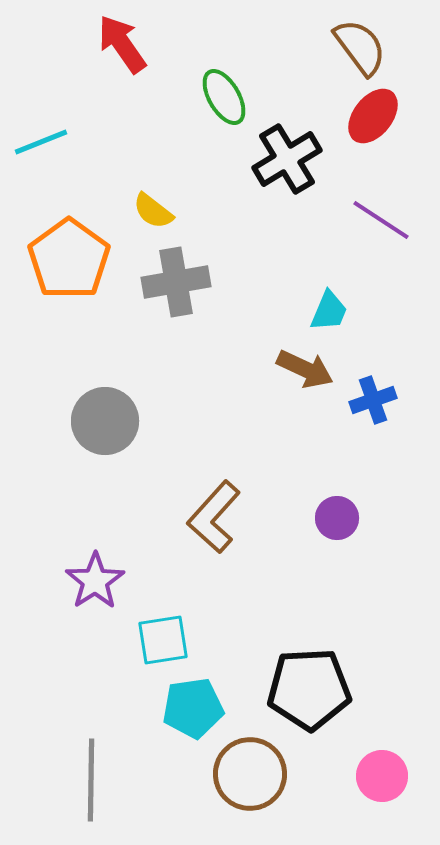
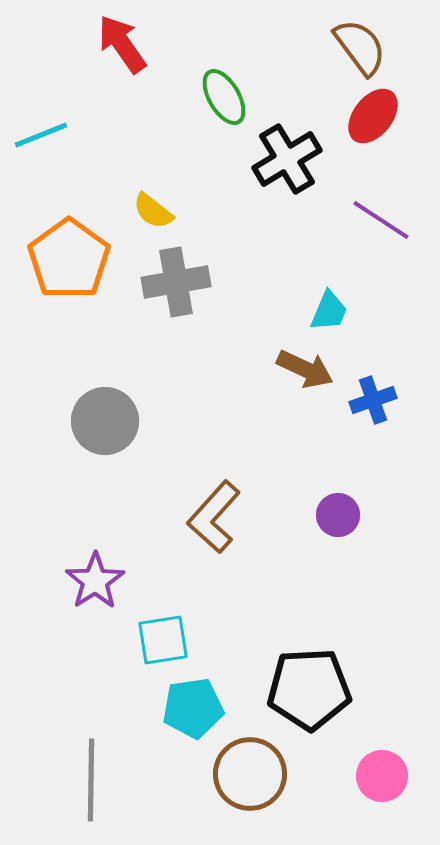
cyan line: moved 7 px up
purple circle: moved 1 px right, 3 px up
